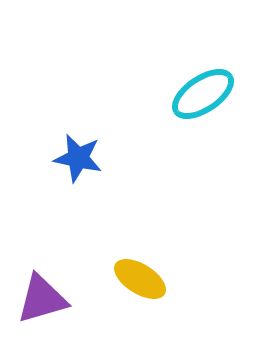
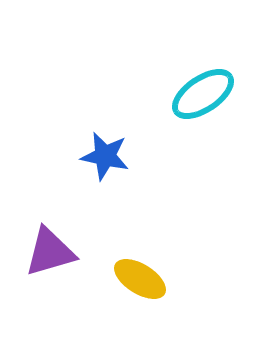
blue star: moved 27 px right, 2 px up
purple triangle: moved 8 px right, 47 px up
